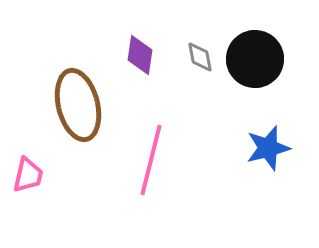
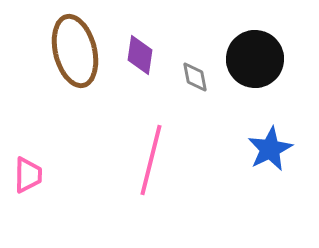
gray diamond: moved 5 px left, 20 px down
brown ellipse: moved 3 px left, 54 px up
blue star: moved 2 px right, 1 px down; rotated 12 degrees counterclockwise
pink trapezoid: rotated 12 degrees counterclockwise
